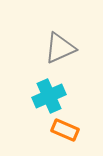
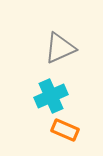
cyan cross: moved 2 px right
